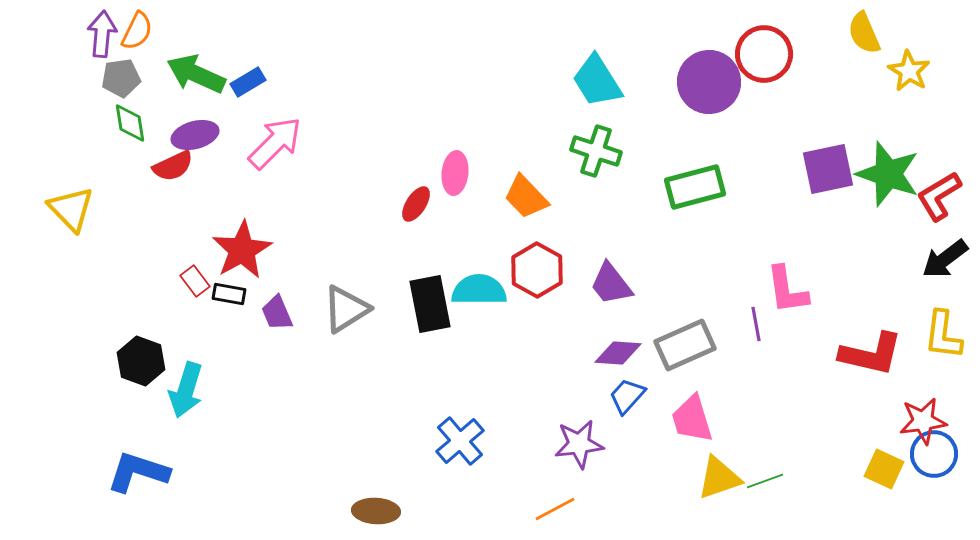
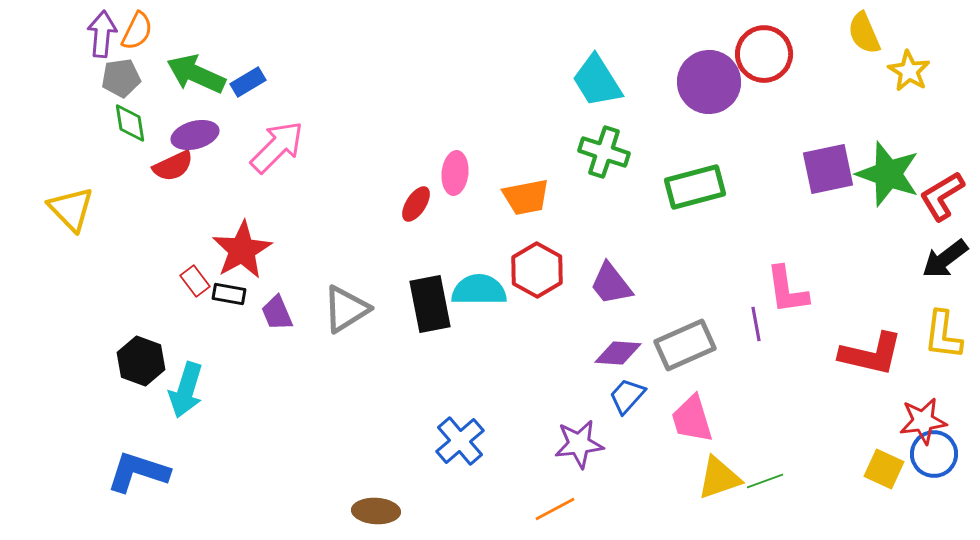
pink arrow at (275, 143): moved 2 px right, 4 px down
green cross at (596, 151): moved 8 px right, 1 px down
red L-shape at (939, 196): moved 3 px right
orange trapezoid at (526, 197): rotated 57 degrees counterclockwise
